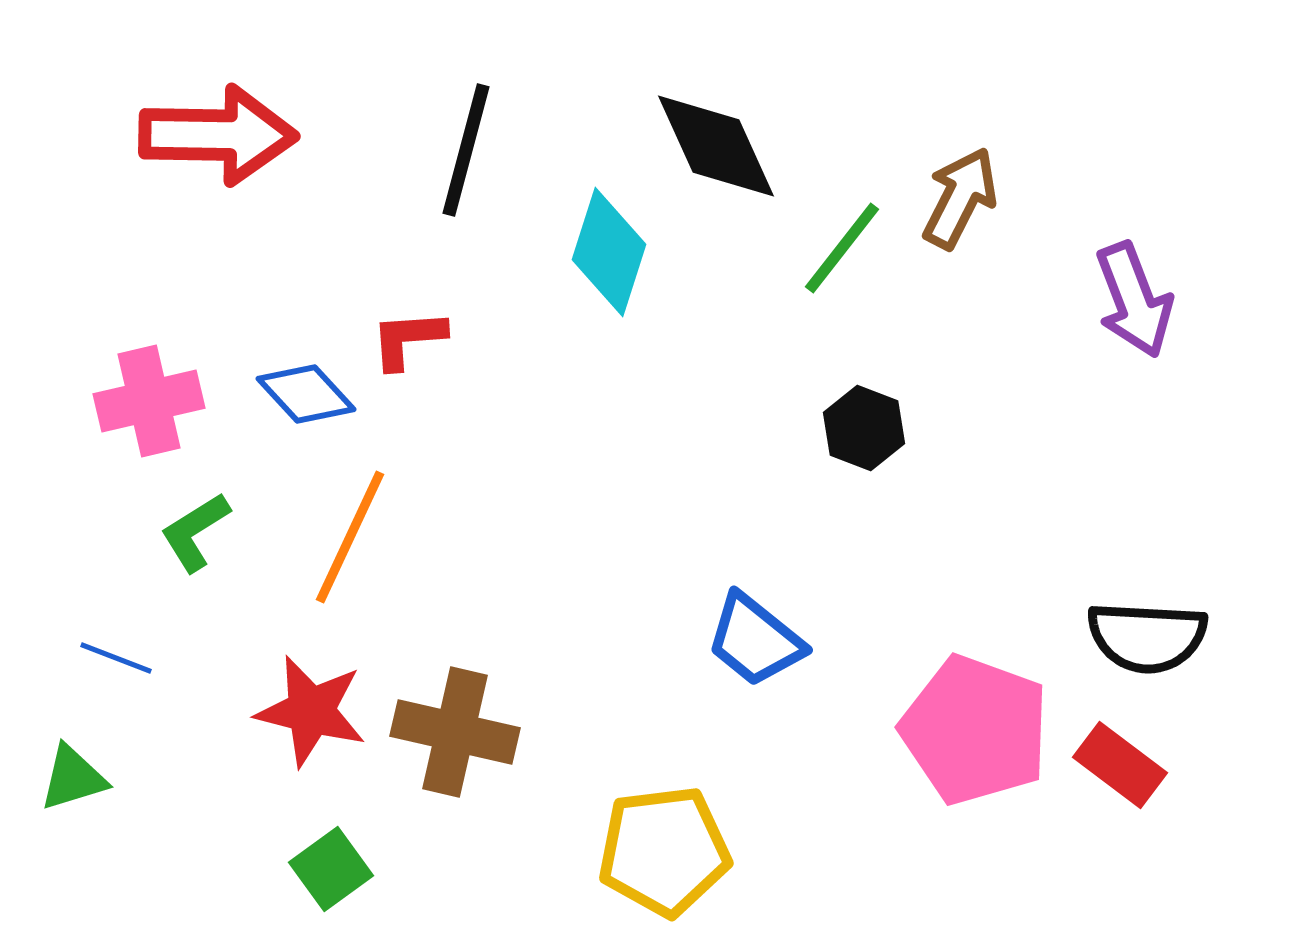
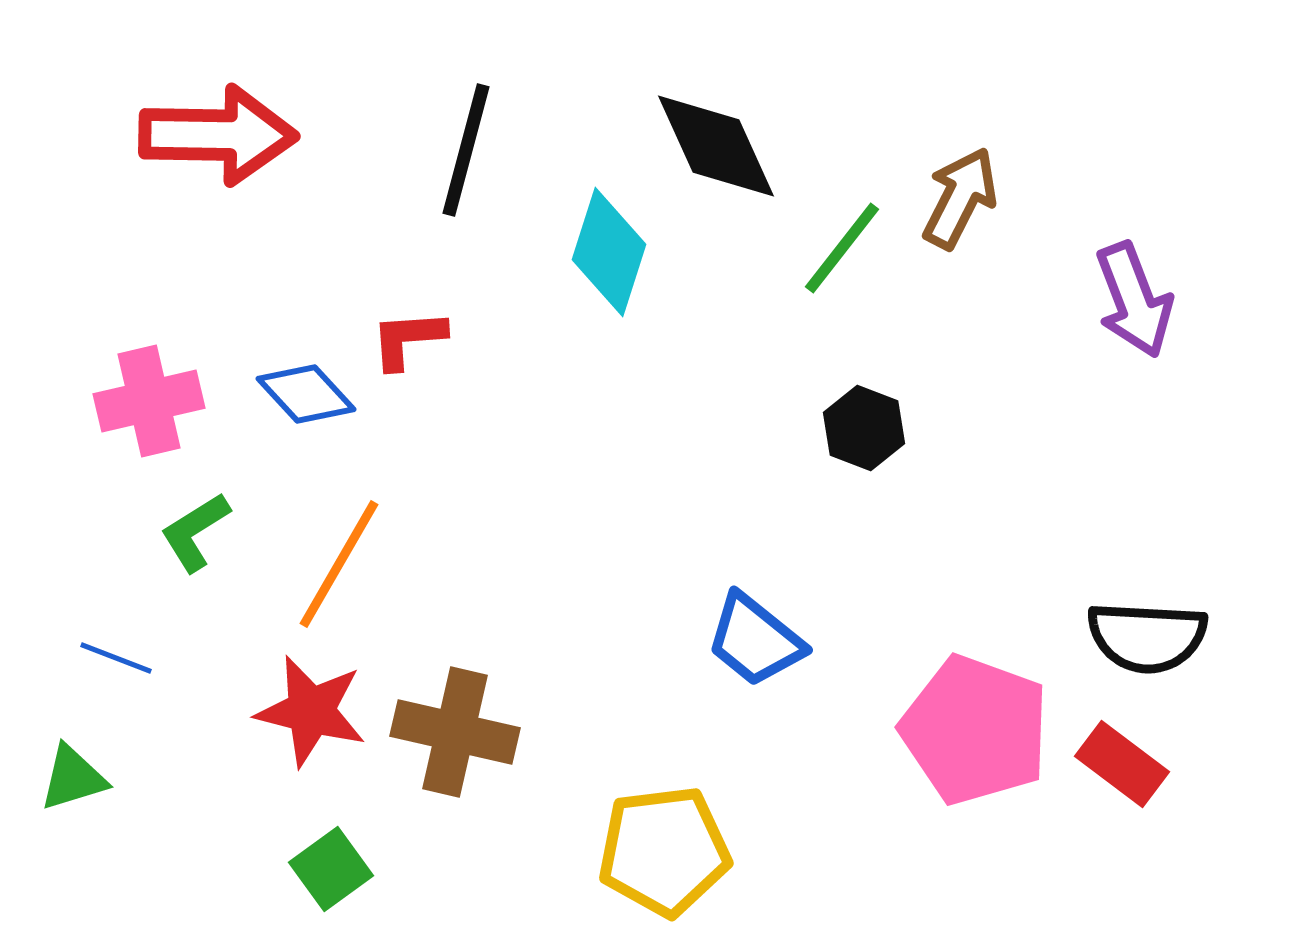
orange line: moved 11 px left, 27 px down; rotated 5 degrees clockwise
red rectangle: moved 2 px right, 1 px up
